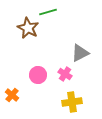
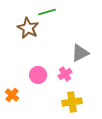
green line: moved 1 px left
pink cross: rotated 24 degrees clockwise
